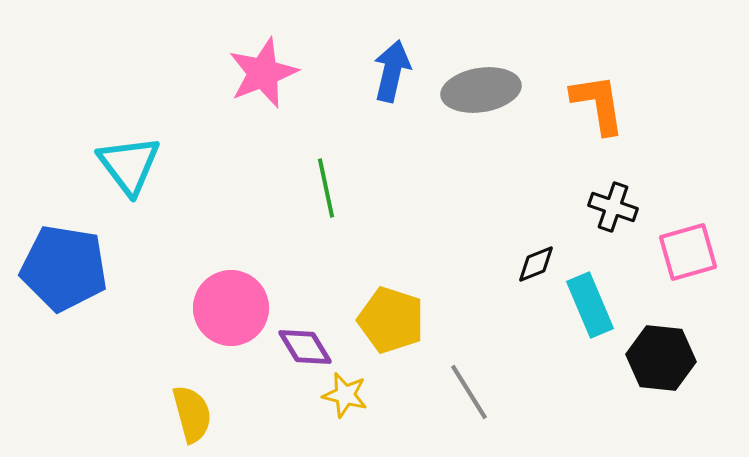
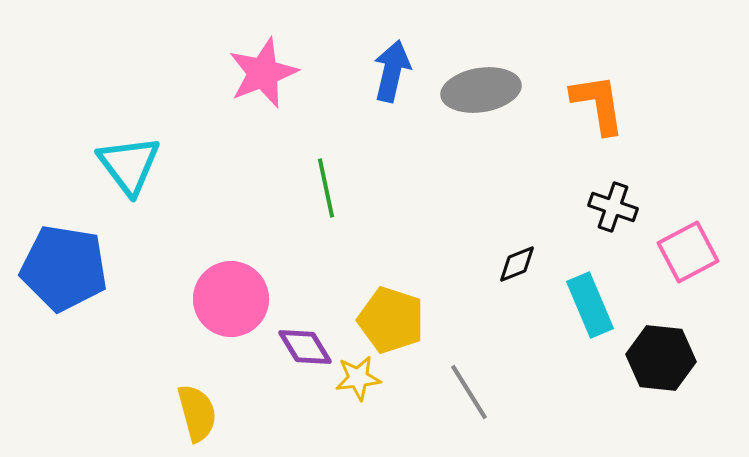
pink square: rotated 12 degrees counterclockwise
black diamond: moved 19 px left
pink circle: moved 9 px up
yellow star: moved 13 px right, 17 px up; rotated 21 degrees counterclockwise
yellow semicircle: moved 5 px right, 1 px up
